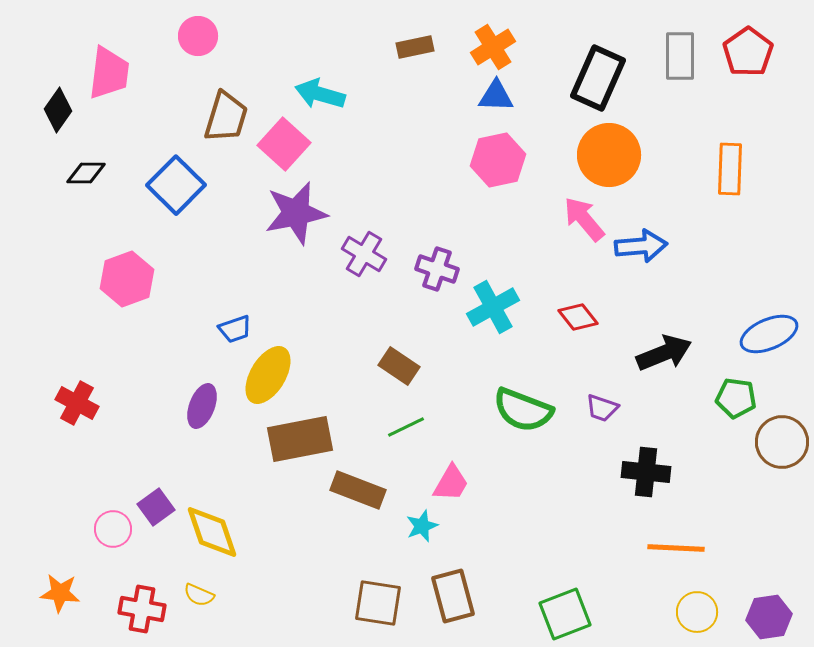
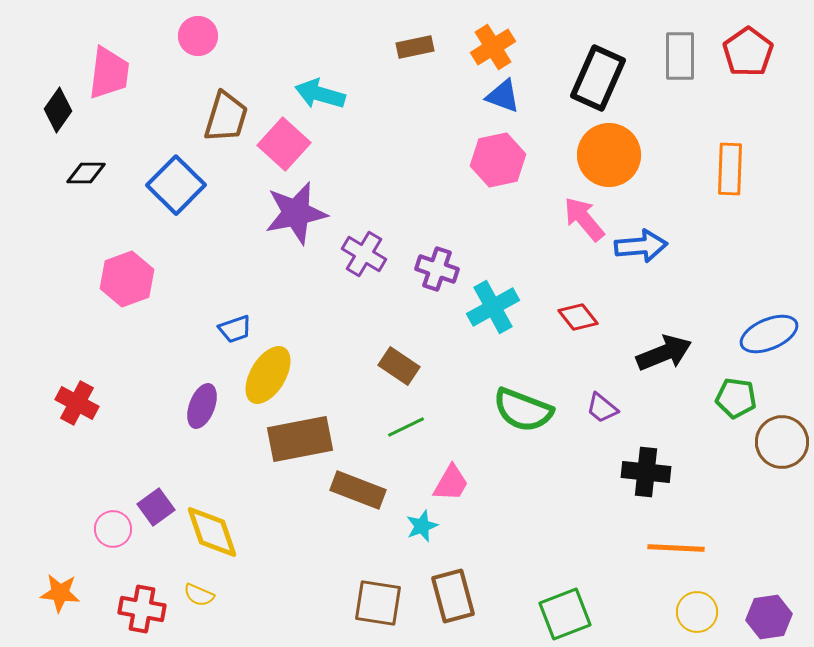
blue triangle at (496, 96): moved 7 px right; rotated 18 degrees clockwise
purple trapezoid at (602, 408): rotated 20 degrees clockwise
